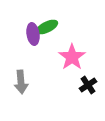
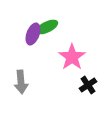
purple ellipse: rotated 30 degrees clockwise
